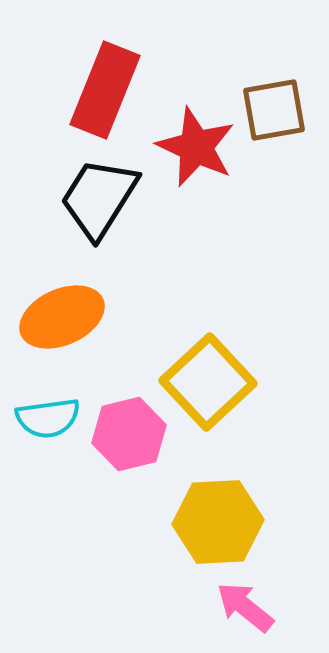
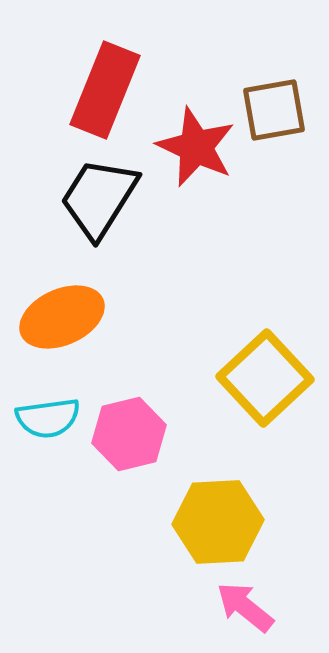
yellow square: moved 57 px right, 4 px up
